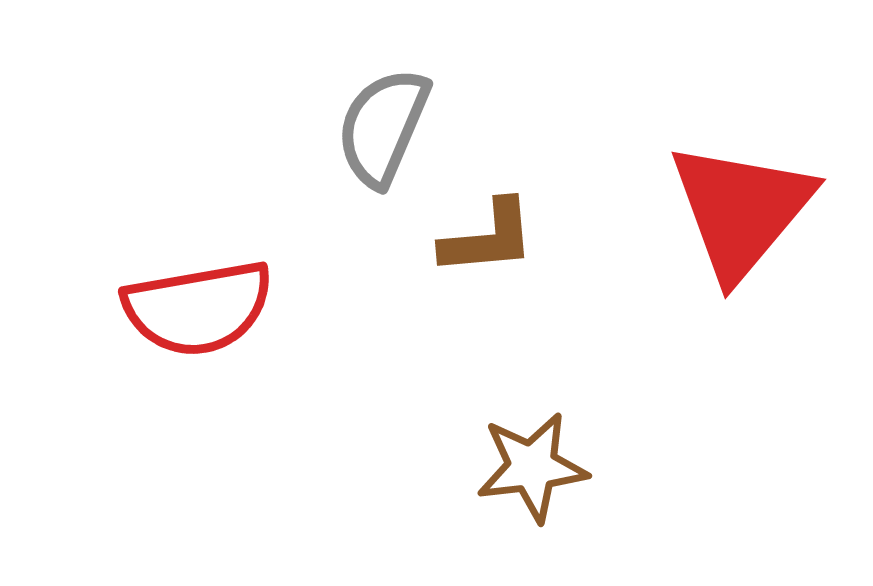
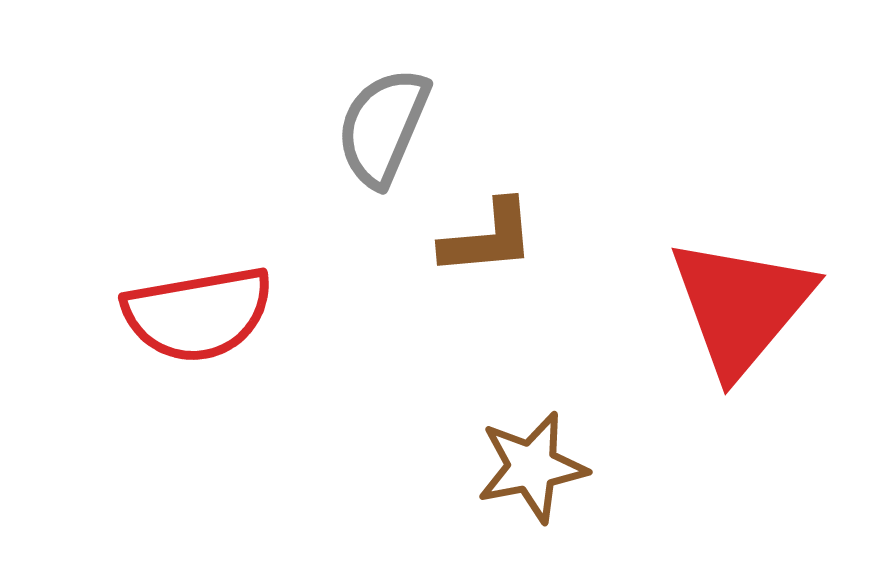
red triangle: moved 96 px down
red semicircle: moved 6 px down
brown star: rotated 4 degrees counterclockwise
